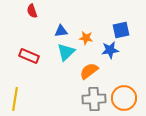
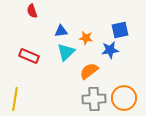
blue square: moved 1 px left
